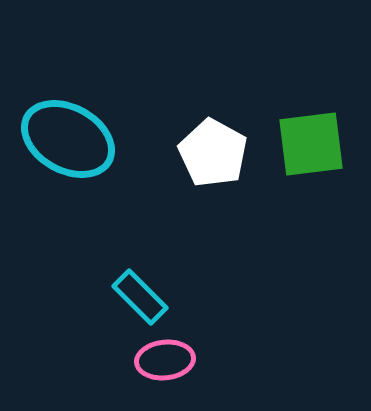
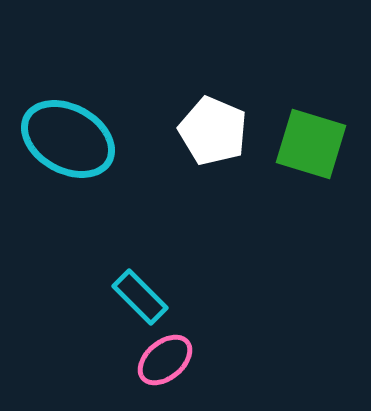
green square: rotated 24 degrees clockwise
white pentagon: moved 22 px up; rotated 6 degrees counterclockwise
pink ellipse: rotated 34 degrees counterclockwise
